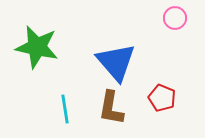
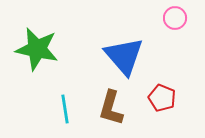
green star: moved 2 px down
blue triangle: moved 8 px right, 6 px up
brown L-shape: rotated 6 degrees clockwise
